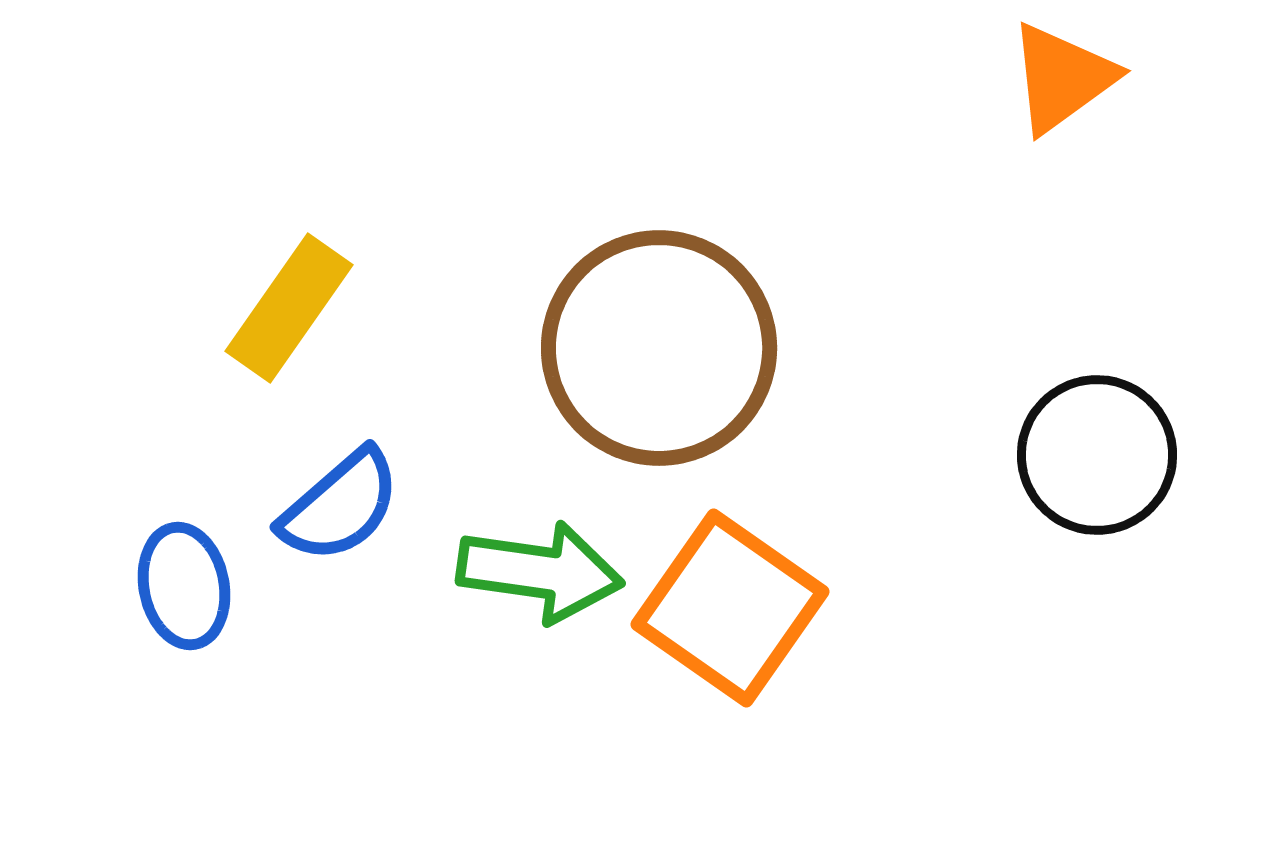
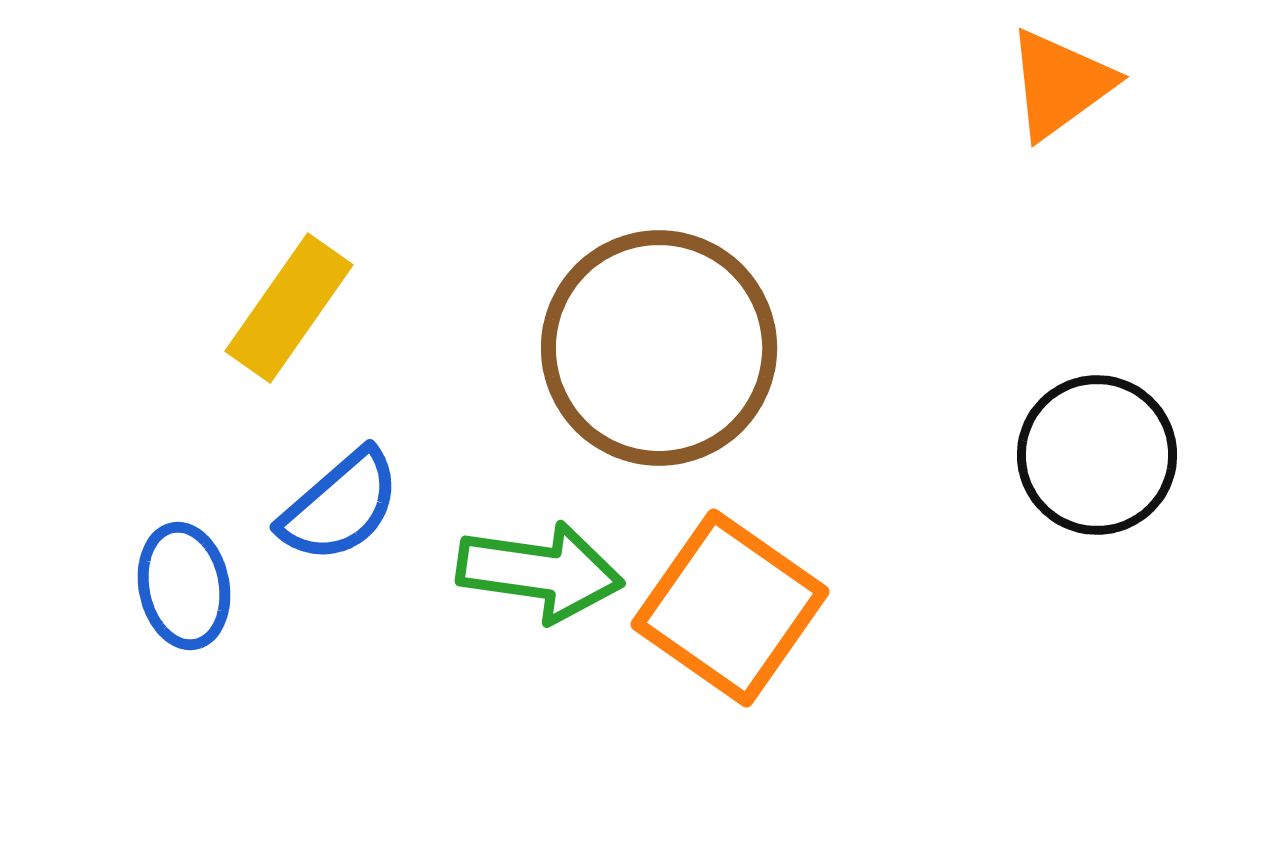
orange triangle: moved 2 px left, 6 px down
